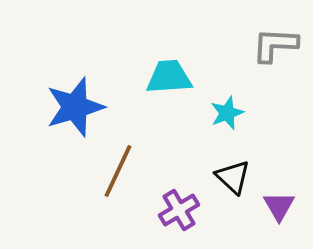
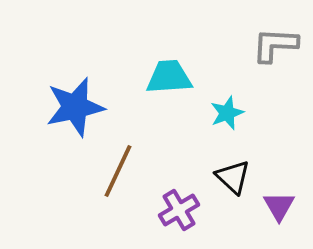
blue star: rotated 4 degrees clockwise
